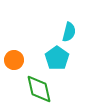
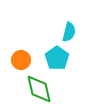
orange circle: moved 7 px right
